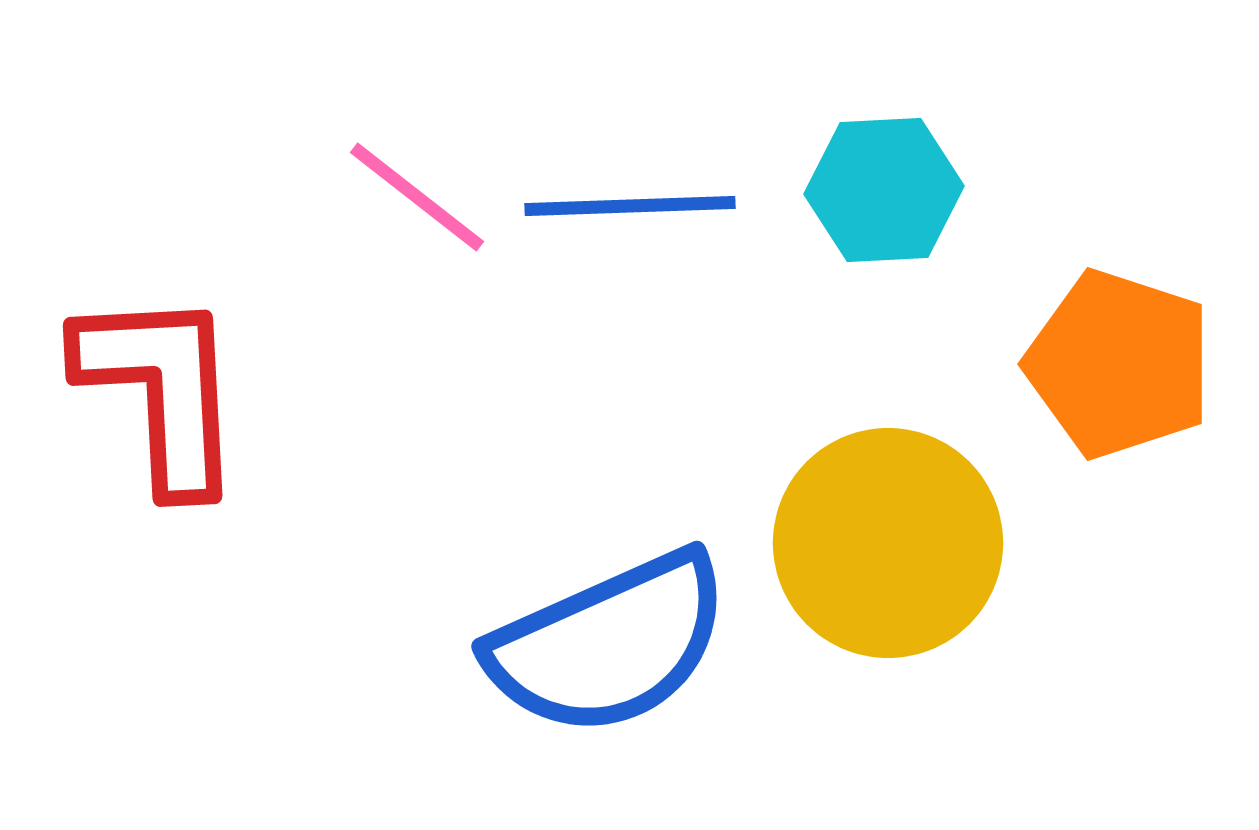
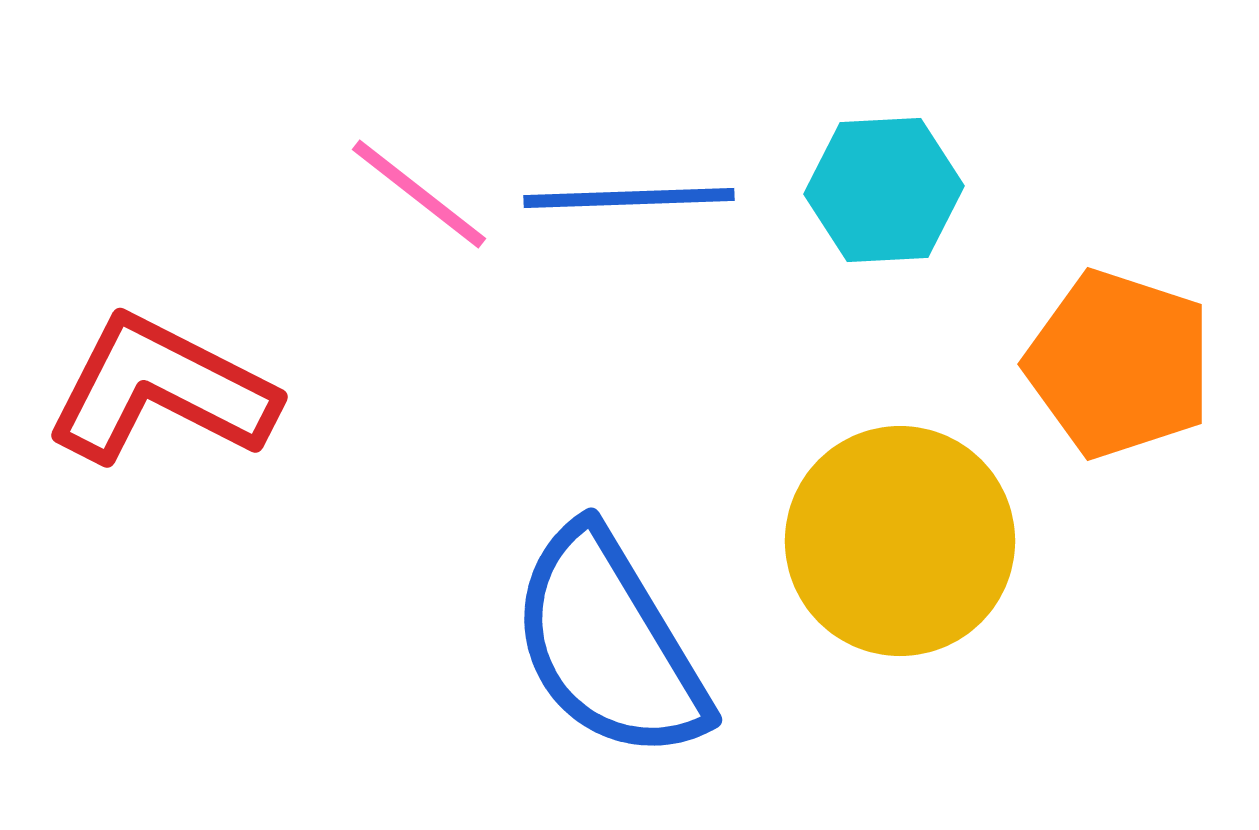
pink line: moved 2 px right, 3 px up
blue line: moved 1 px left, 8 px up
red L-shape: rotated 60 degrees counterclockwise
yellow circle: moved 12 px right, 2 px up
blue semicircle: rotated 83 degrees clockwise
